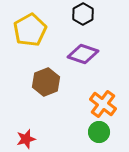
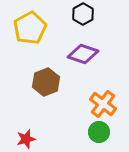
yellow pentagon: moved 2 px up
